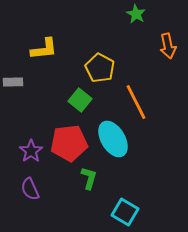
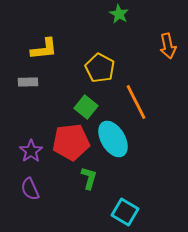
green star: moved 17 px left
gray rectangle: moved 15 px right
green square: moved 6 px right, 7 px down
red pentagon: moved 2 px right, 1 px up
